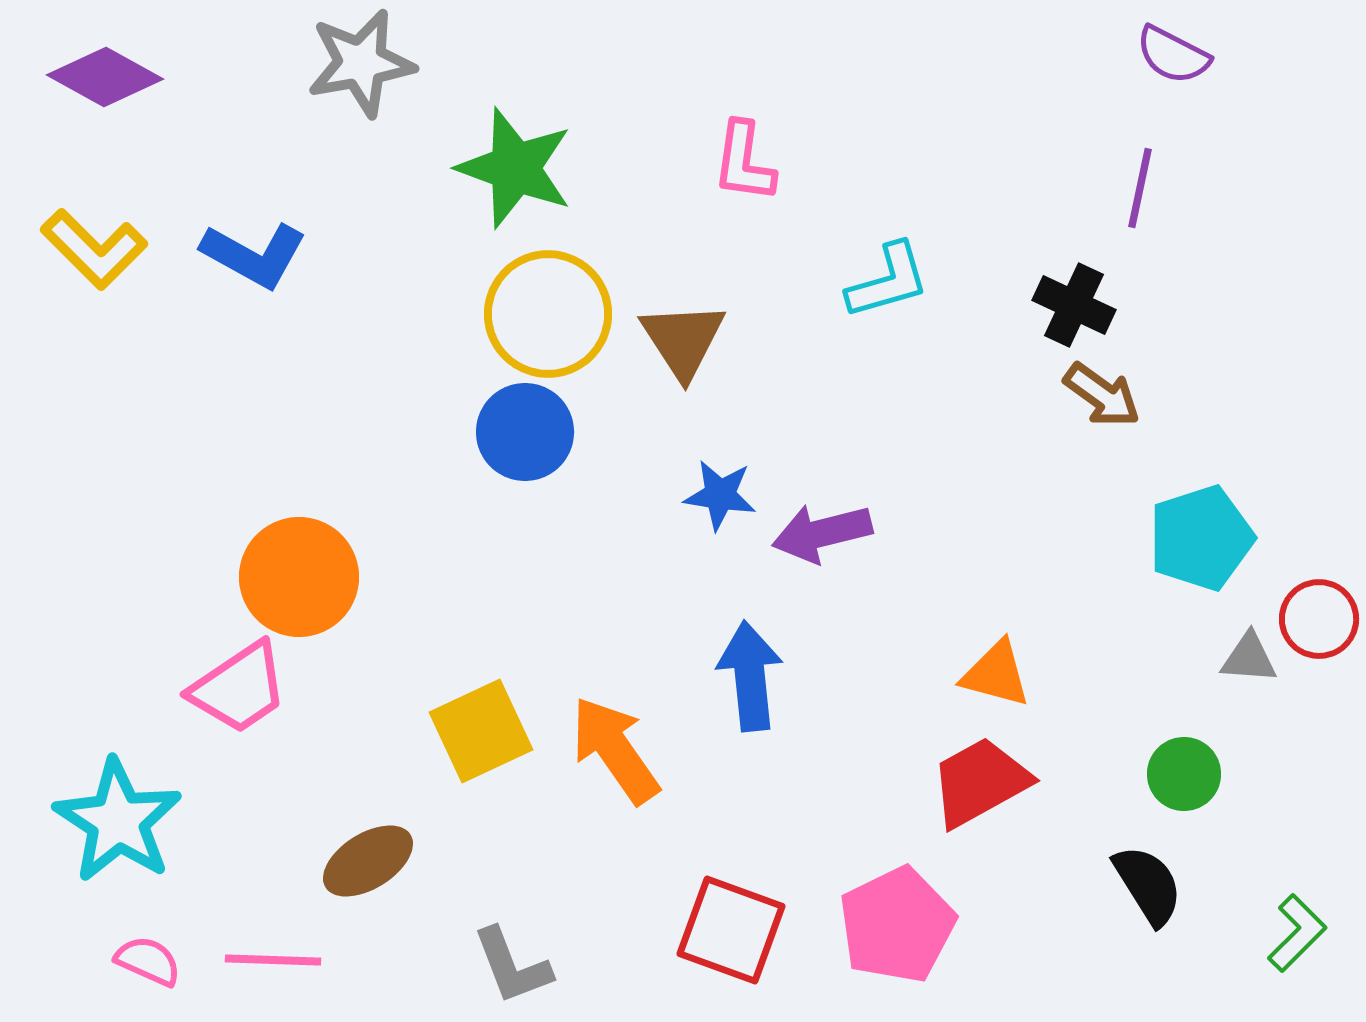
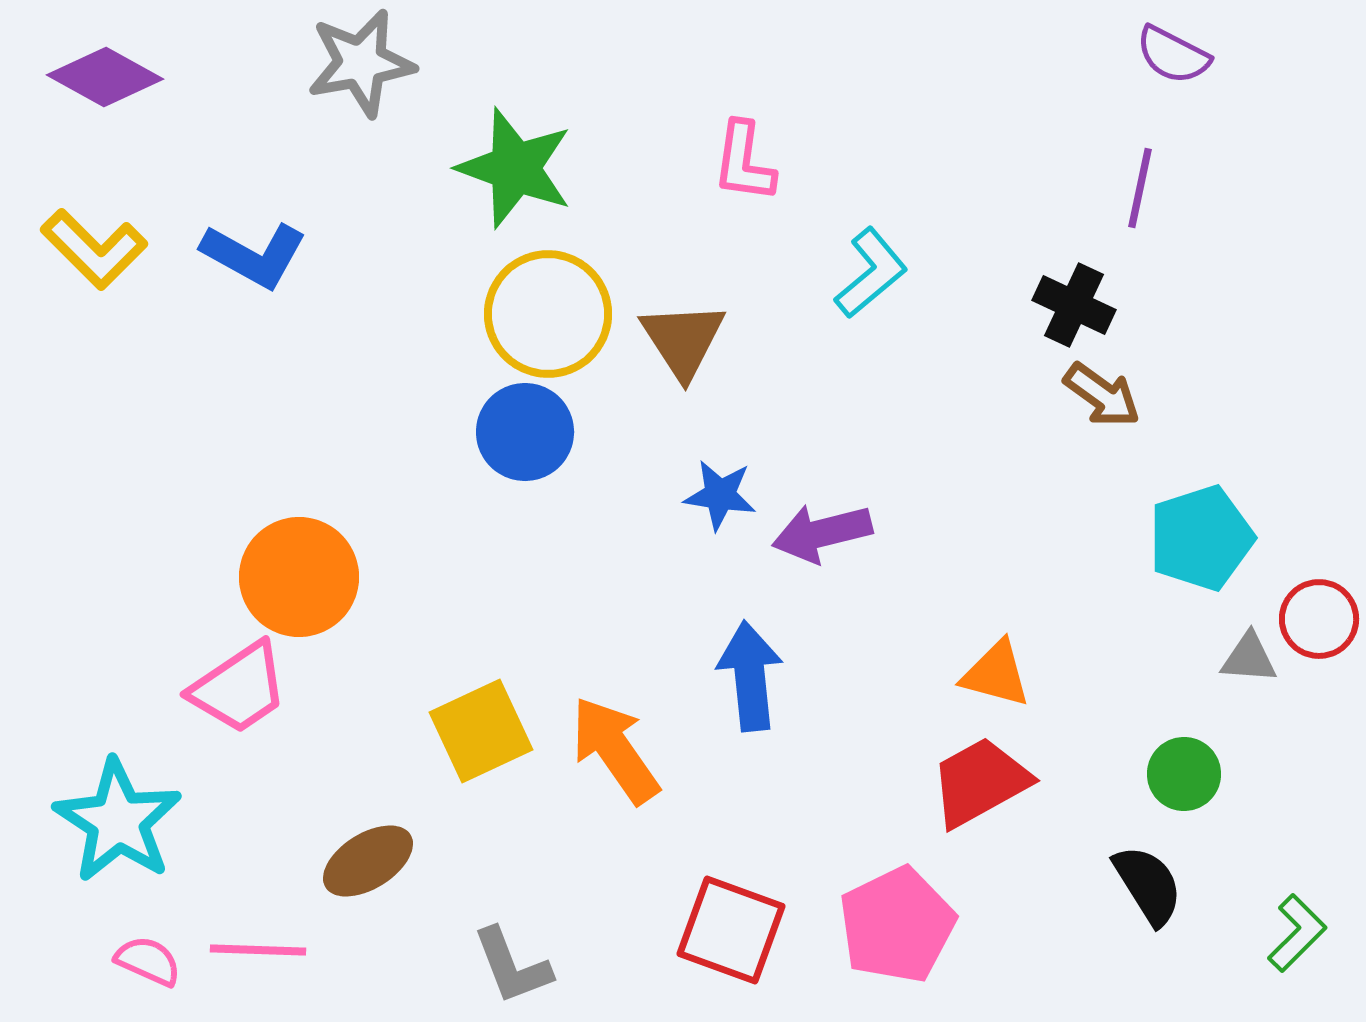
cyan L-shape: moved 17 px left, 8 px up; rotated 24 degrees counterclockwise
pink line: moved 15 px left, 10 px up
